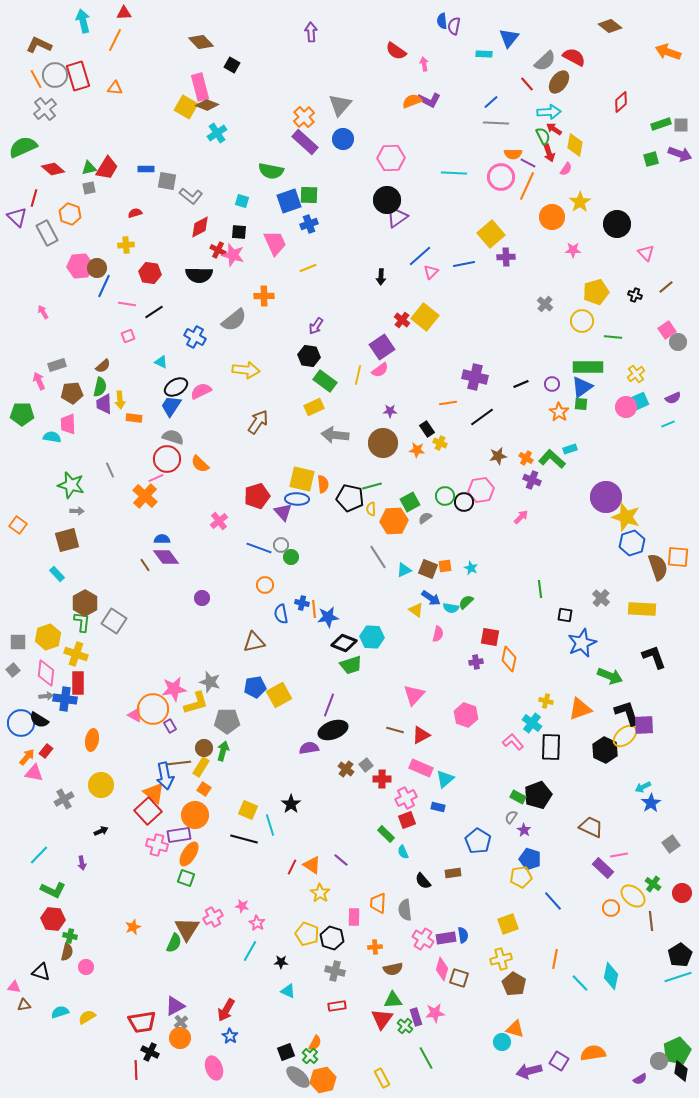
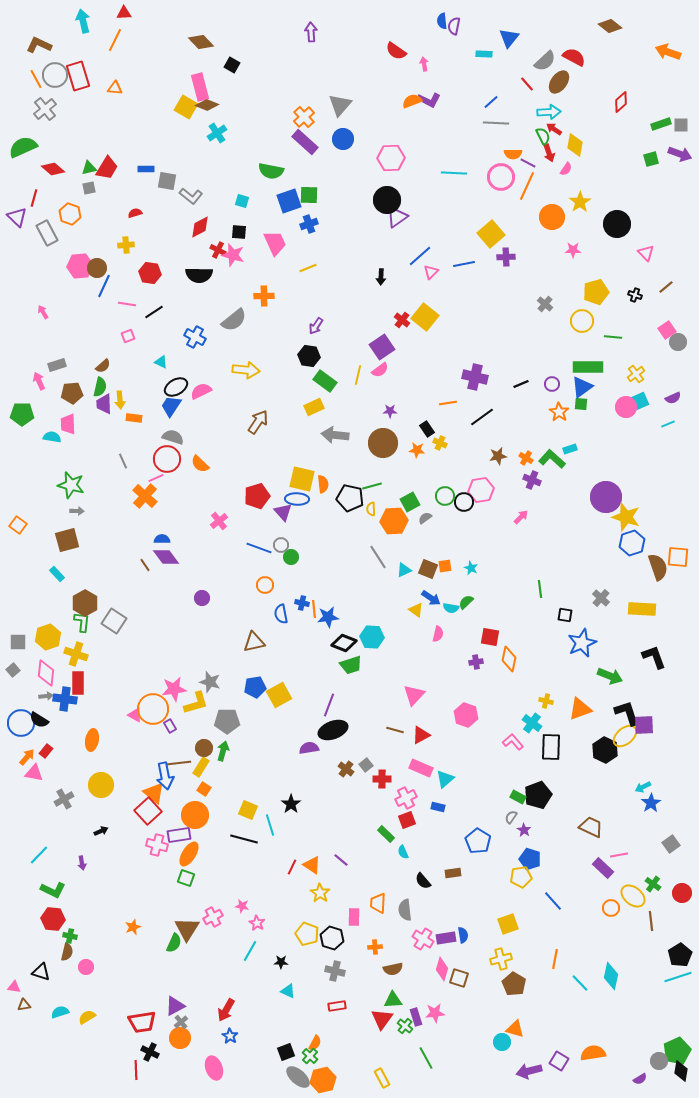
gray line at (110, 470): moved 13 px right, 9 px up
